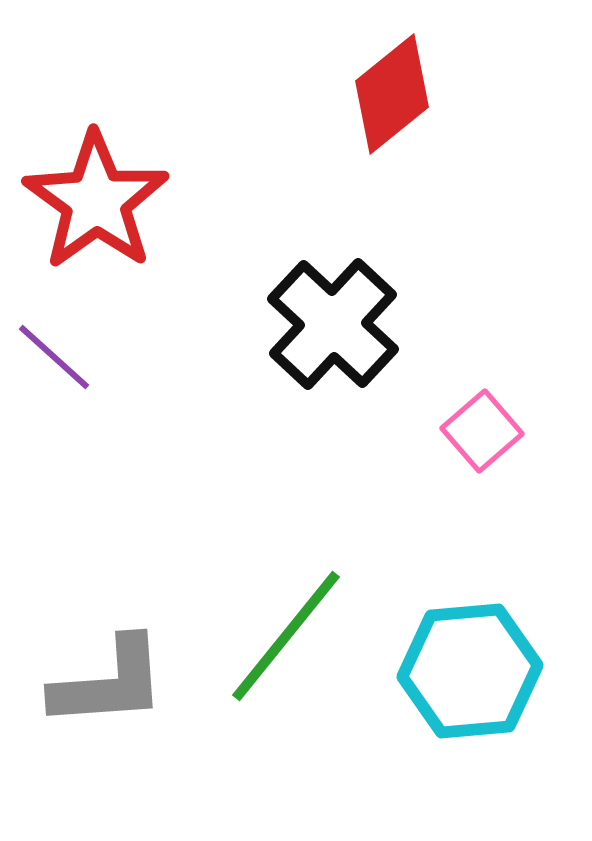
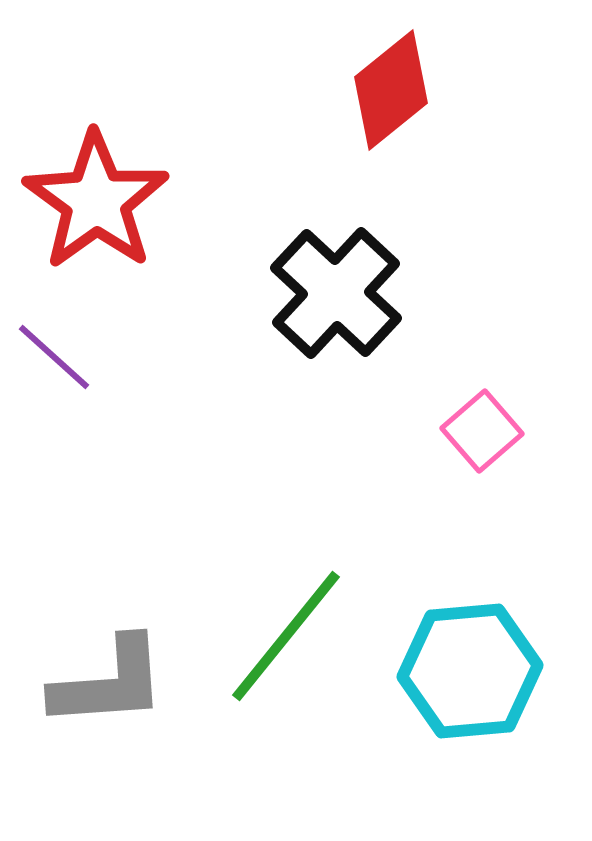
red diamond: moved 1 px left, 4 px up
black cross: moved 3 px right, 31 px up
